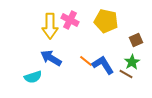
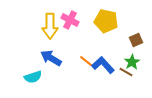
blue L-shape: rotated 10 degrees counterclockwise
brown line: moved 2 px up
